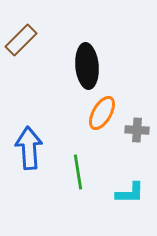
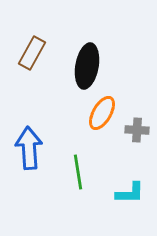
brown rectangle: moved 11 px right, 13 px down; rotated 16 degrees counterclockwise
black ellipse: rotated 15 degrees clockwise
